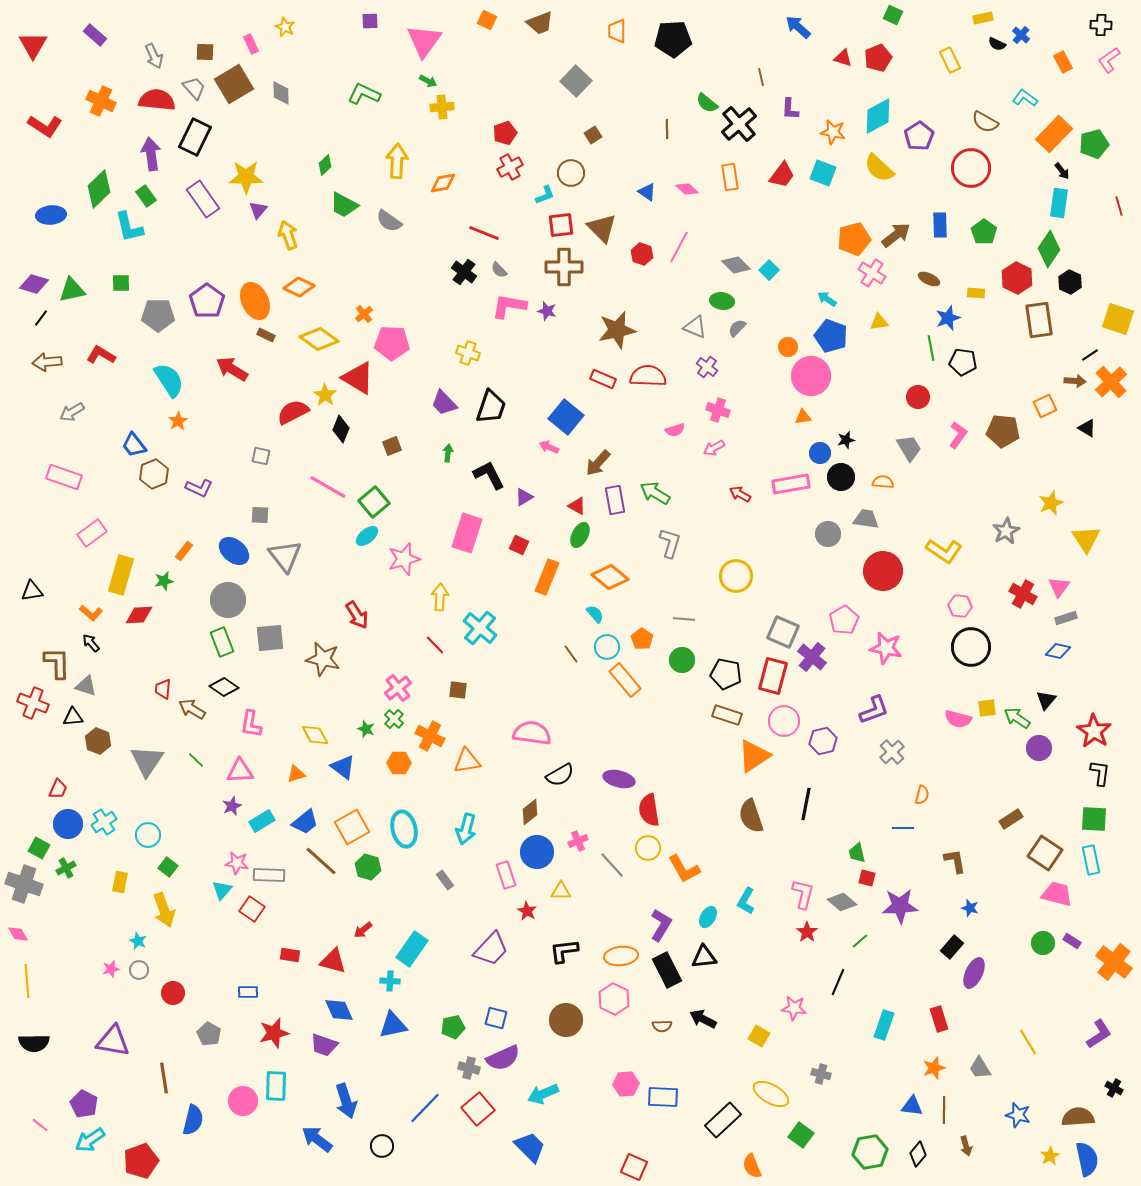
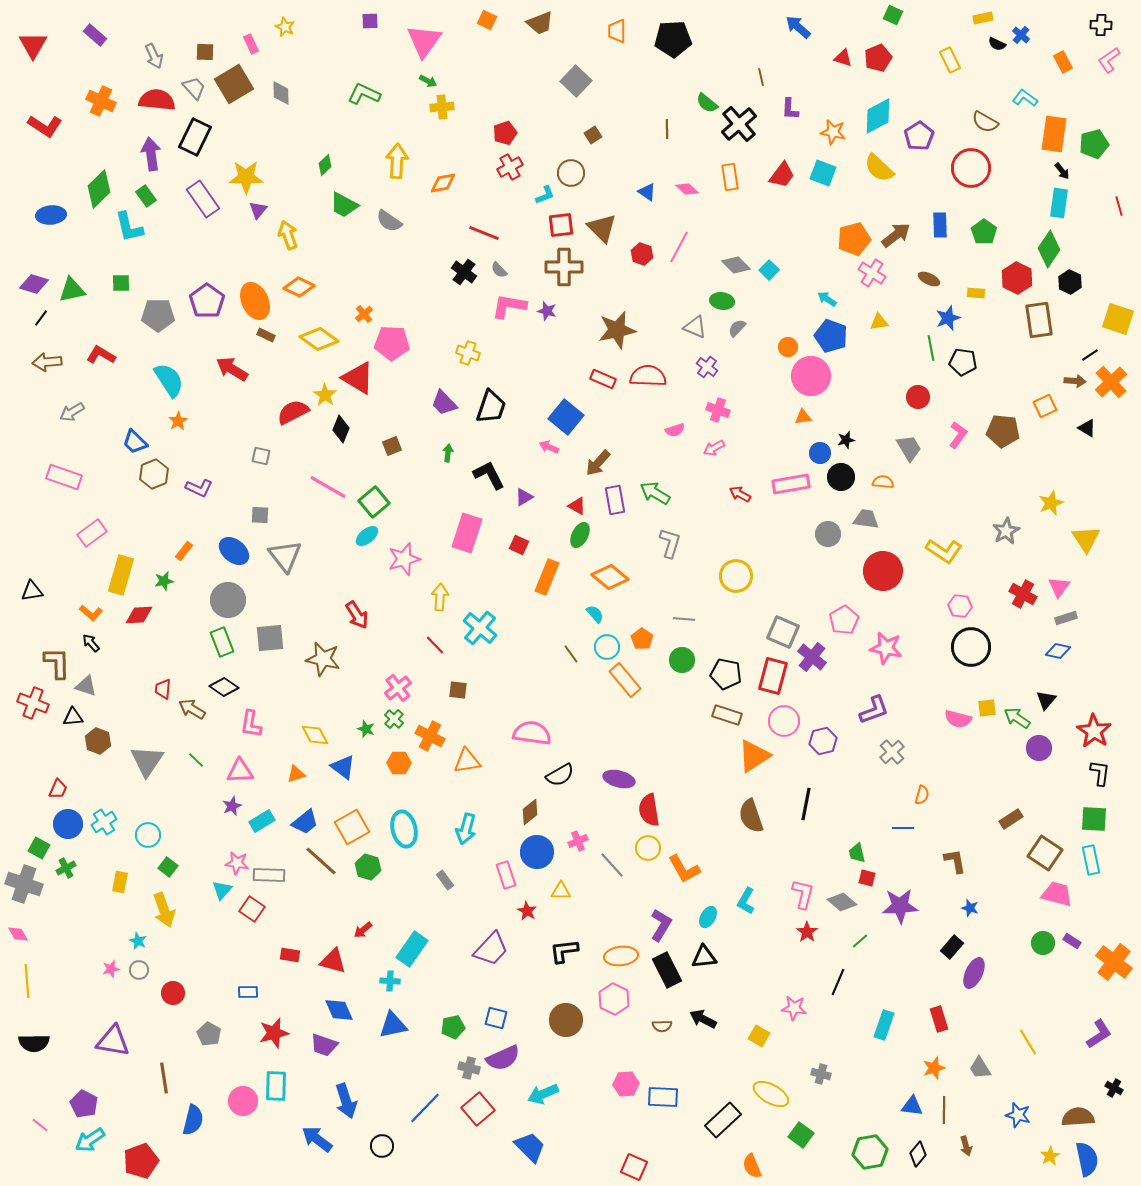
orange rectangle at (1054, 134): rotated 36 degrees counterclockwise
blue trapezoid at (134, 445): moved 1 px right, 3 px up; rotated 8 degrees counterclockwise
